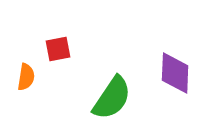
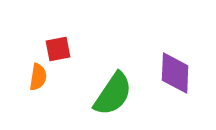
orange semicircle: moved 12 px right
green semicircle: moved 1 px right, 4 px up
